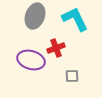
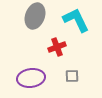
cyan L-shape: moved 1 px right, 1 px down
red cross: moved 1 px right, 1 px up
purple ellipse: moved 18 px down; rotated 24 degrees counterclockwise
